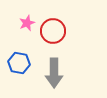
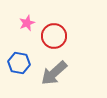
red circle: moved 1 px right, 5 px down
gray arrow: rotated 48 degrees clockwise
